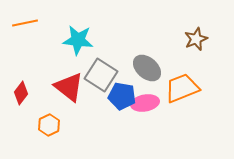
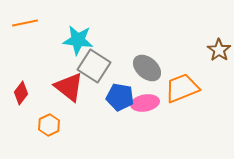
brown star: moved 23 px right, 11 px down; rotated 15 degrees counterclockwise
gray square: moved 7 px left, 9 px up
blue pentagon: moved 2 px left, 1 px down
